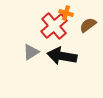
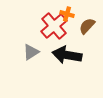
orange cross: moved 1 px right, 1 px down
brown semicircle: moved 1 px left, 1 px down; rotated 12 degrees counterclockwise
black arrow: moved 5 px right, 1 px up
